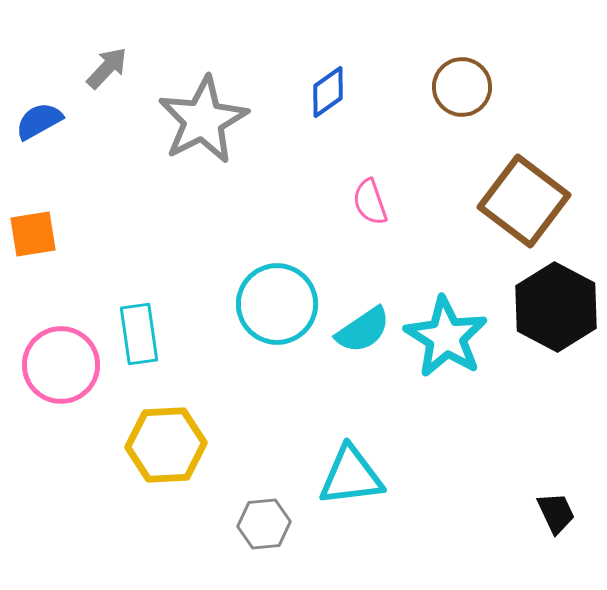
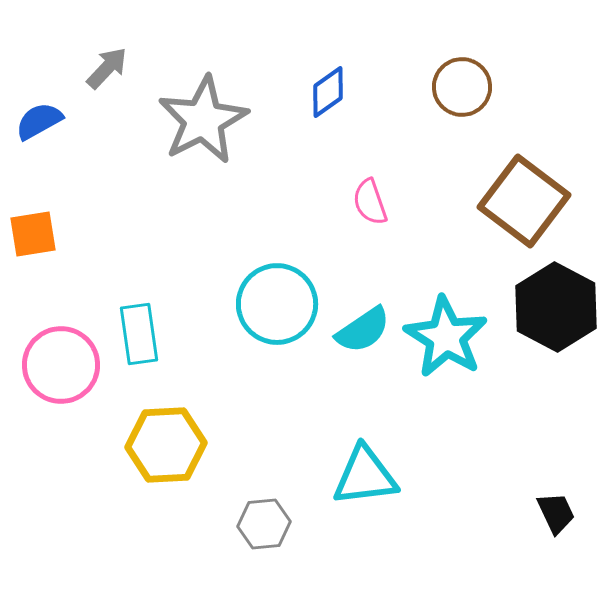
cyan triangle: moved 14 px right
